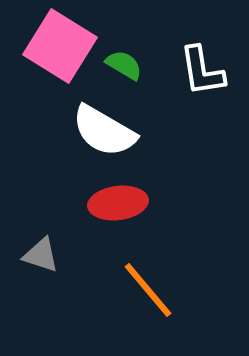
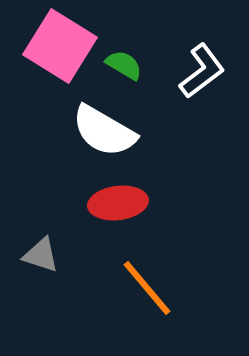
white L-shape: rotated 118 degrees counterclockwise
orange line: moved 1 px left, 2 px up
